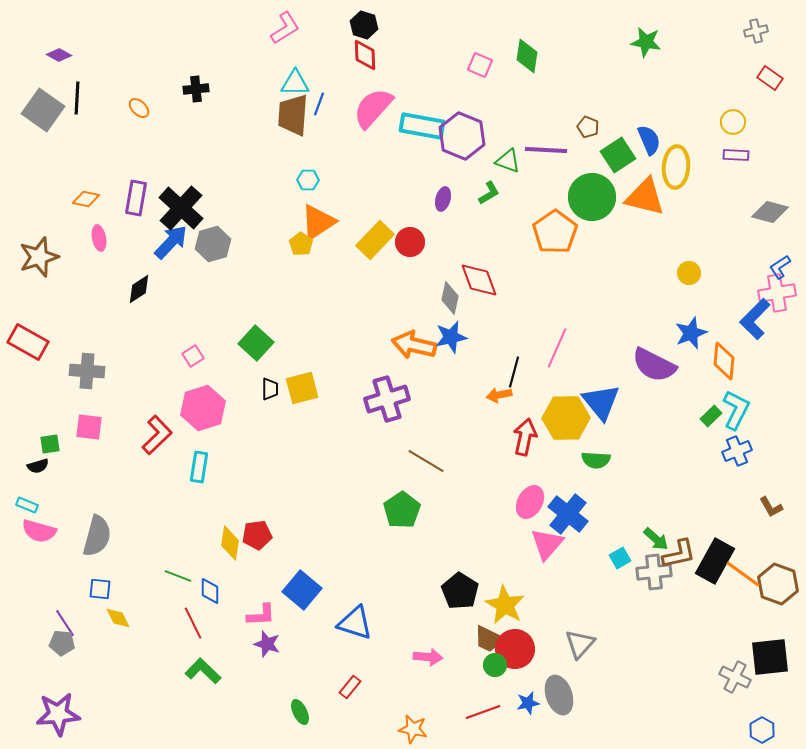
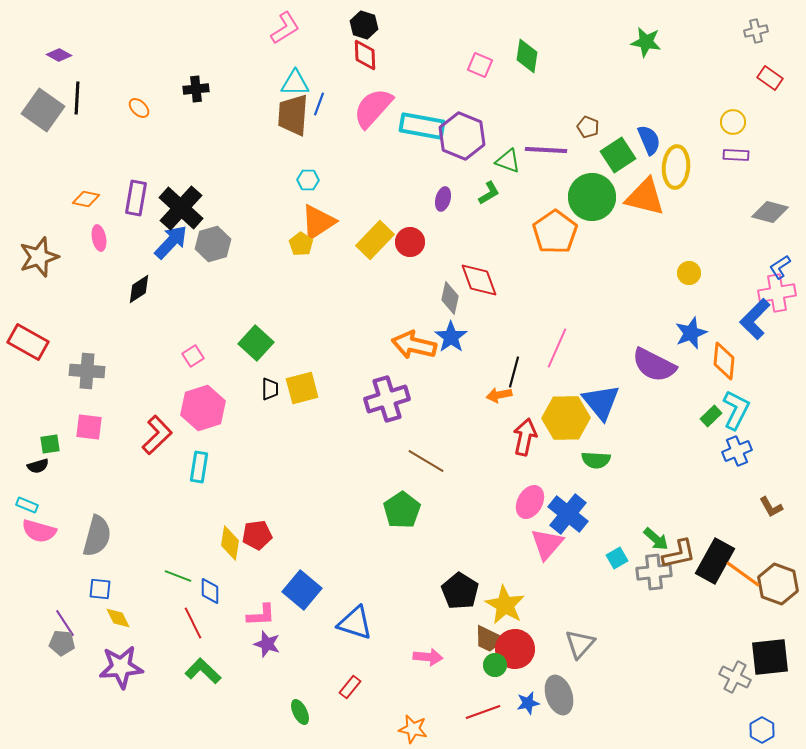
blue star at (451, 337): rotated 24 degrees counterclockwise
cyan square at (620, 558): moved 3 px left
purple star at (58, 714): moved 63 px right, 47 px up
